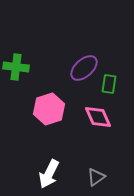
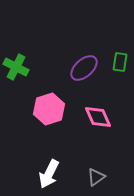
green cross: rotated 20 degrees clockwise
green rectangle: moved 11 px right, 22 px up
